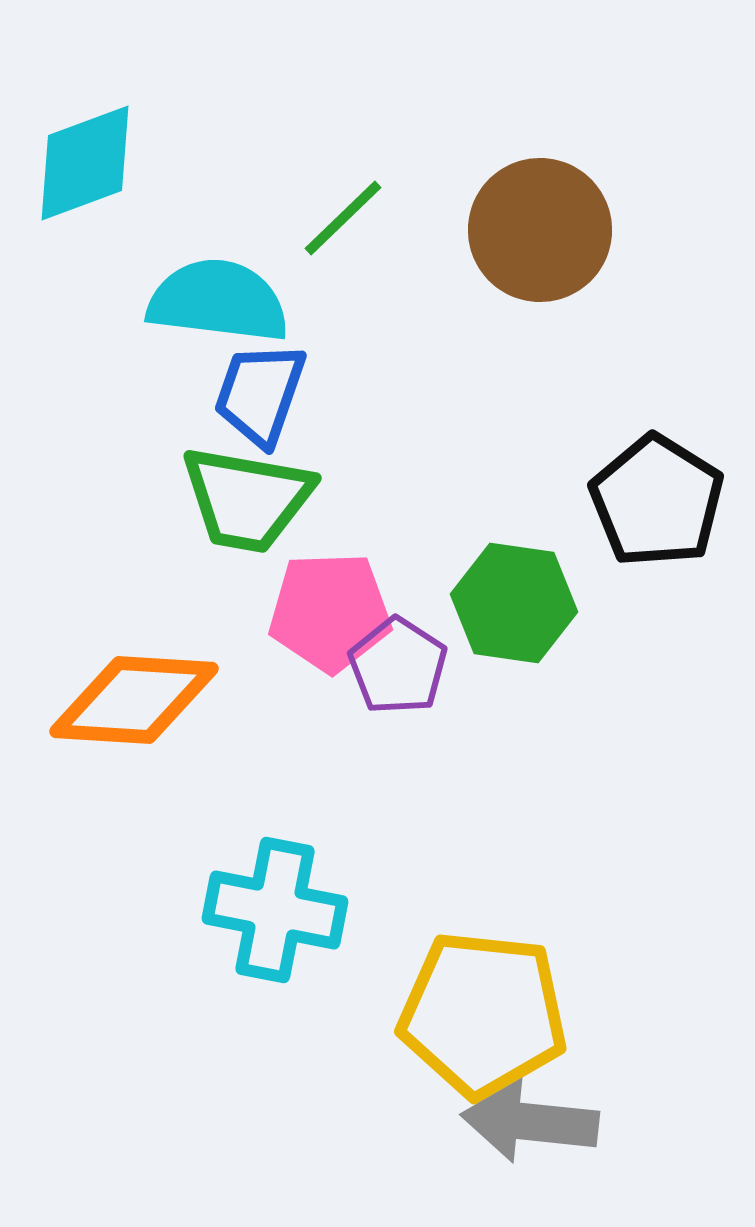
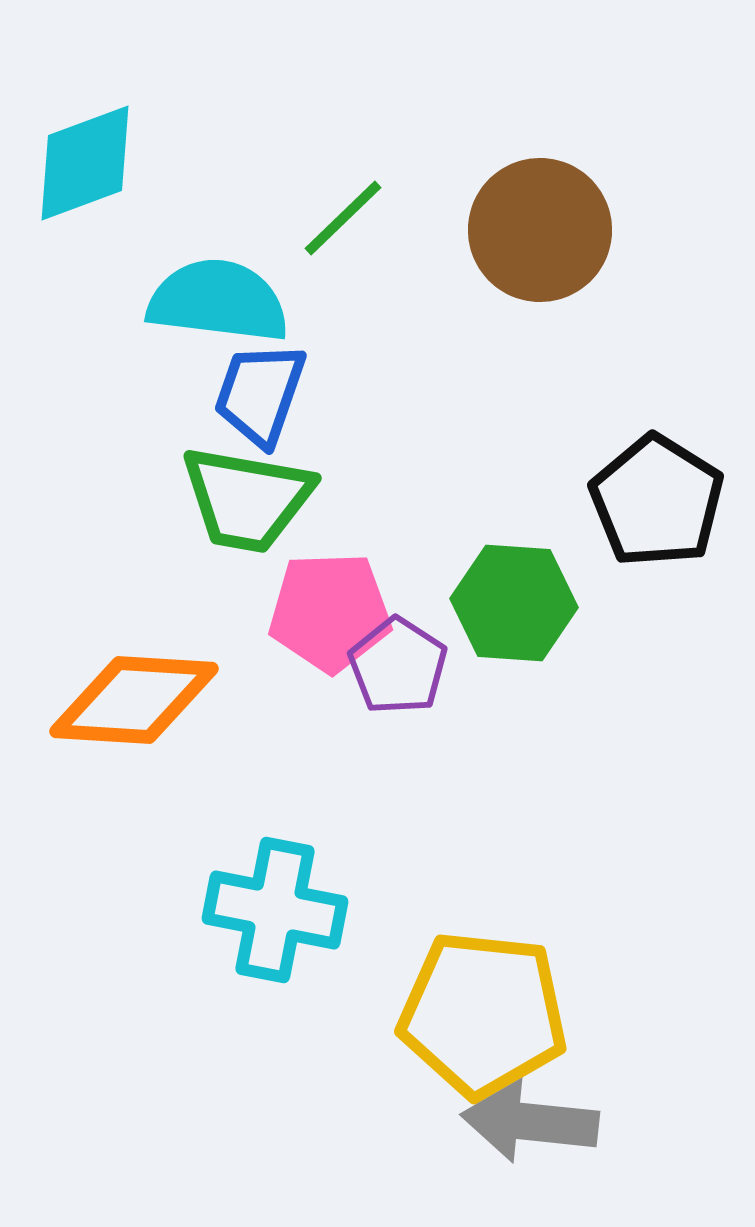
green hexagon: rotated 4 degrees counterclockwise
